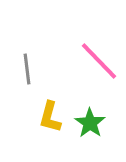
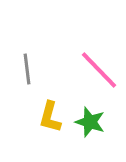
pink line: moved 9 px down
green star: moved 1 px up; rotated 16 degrees counterclockwise
